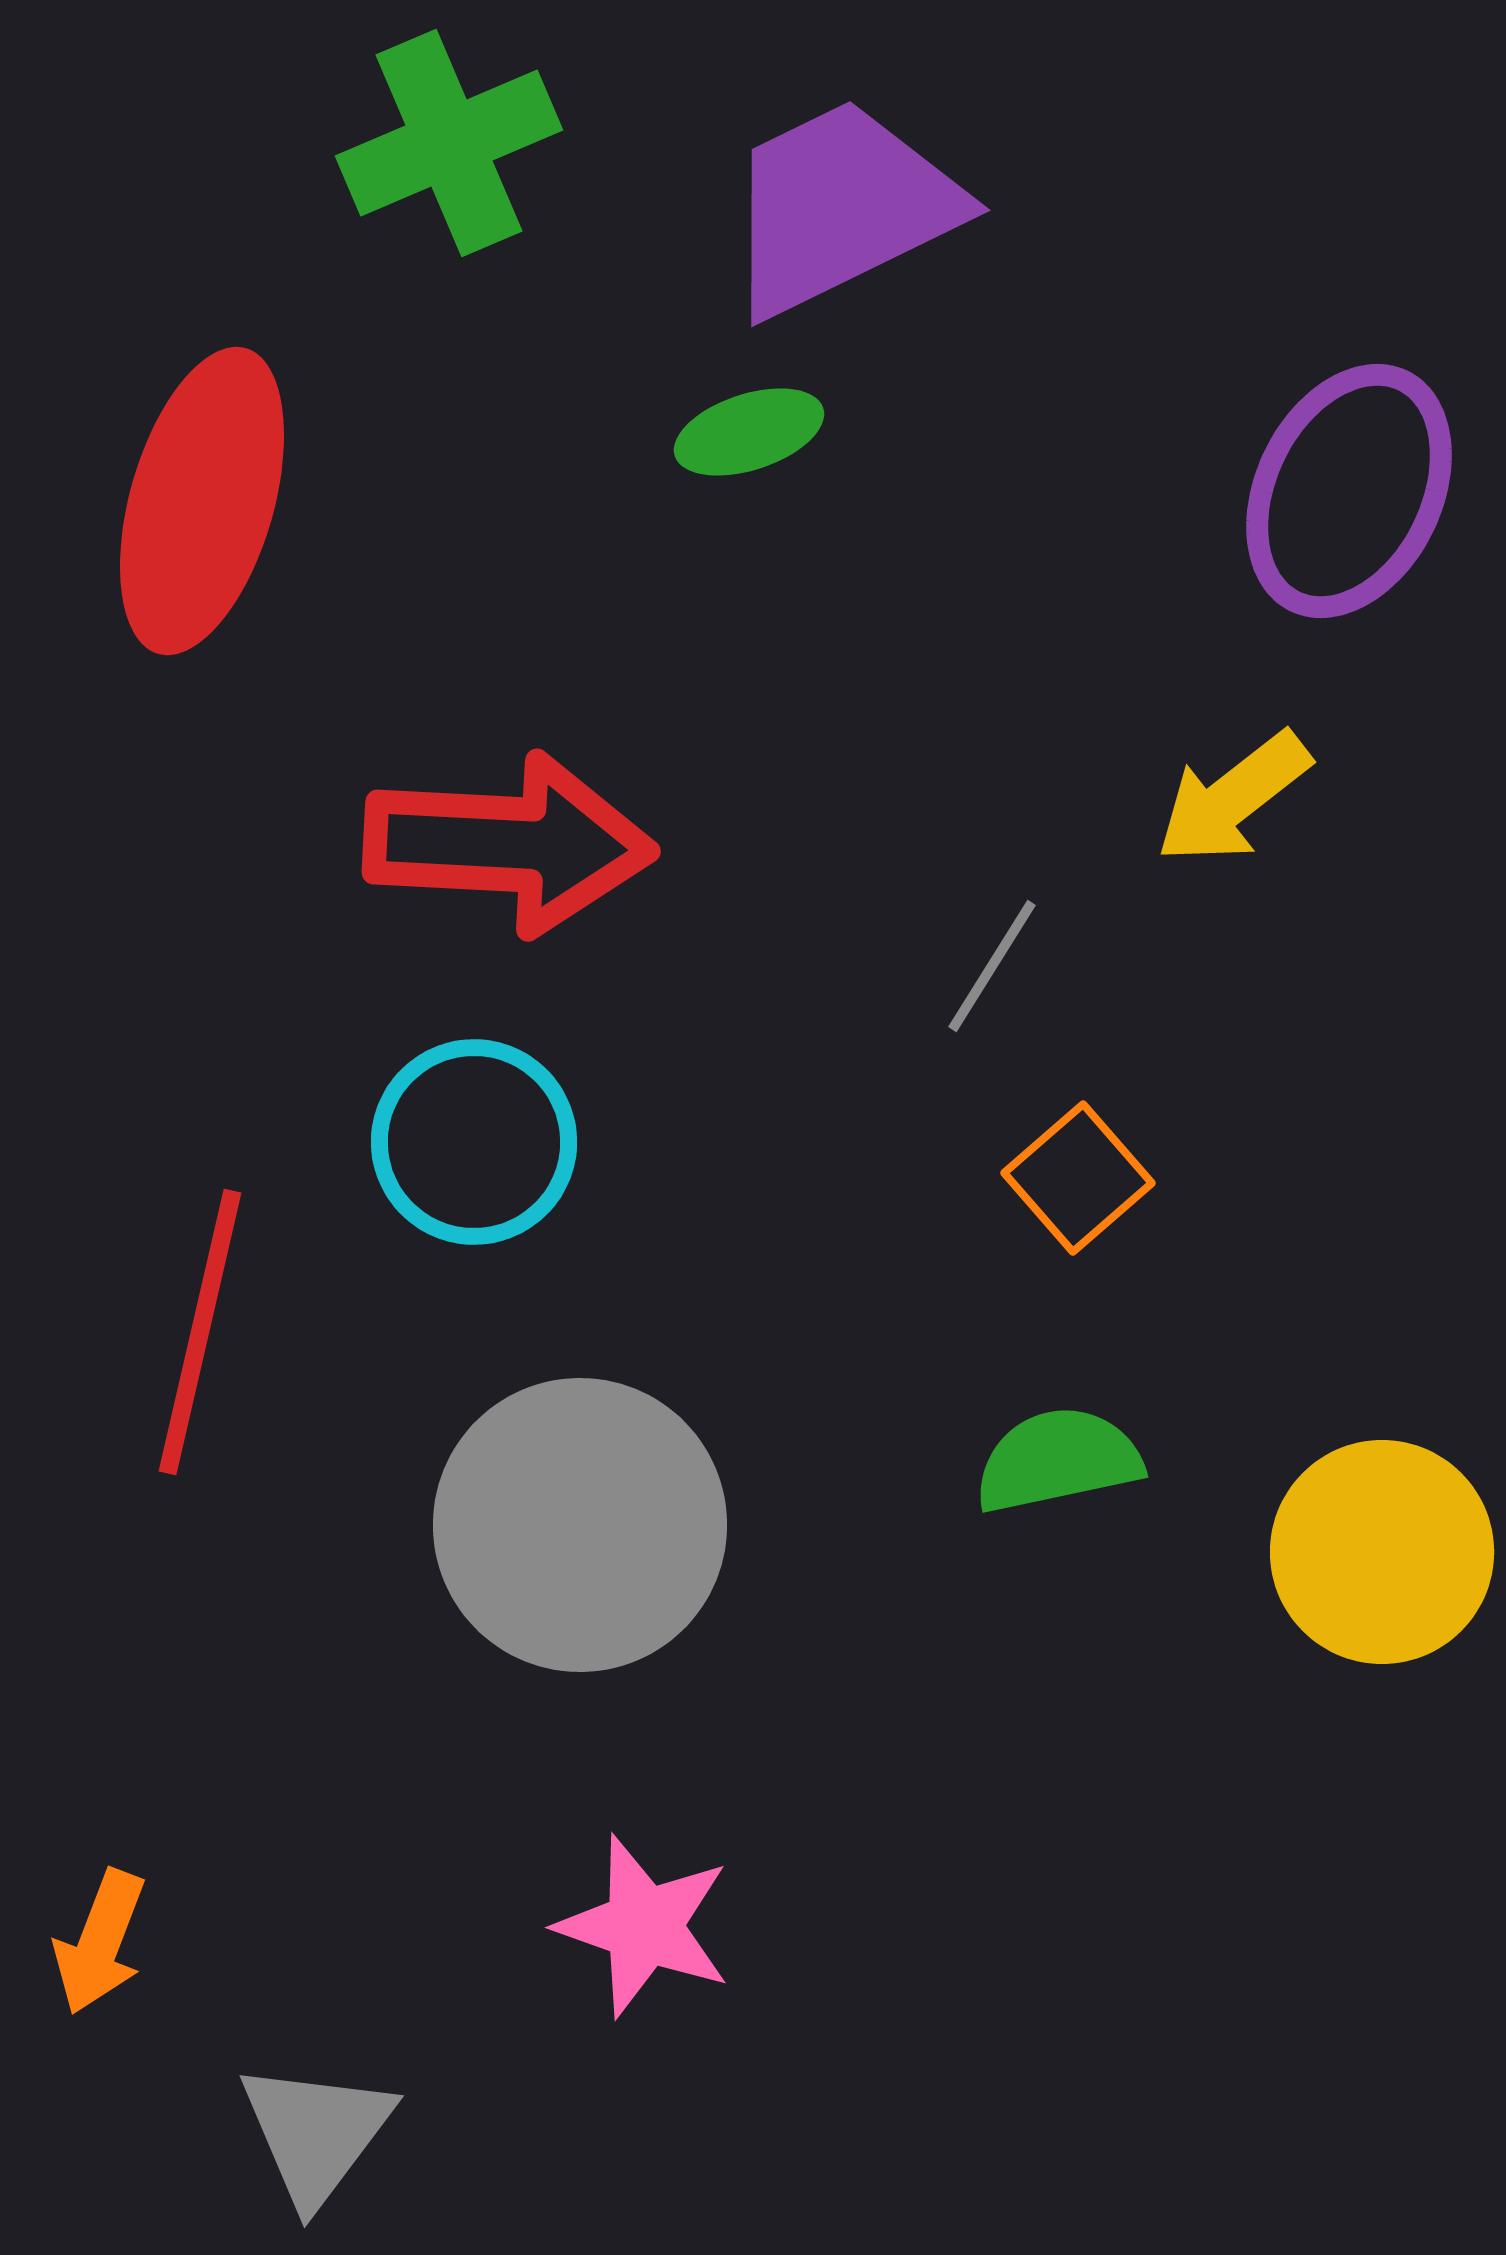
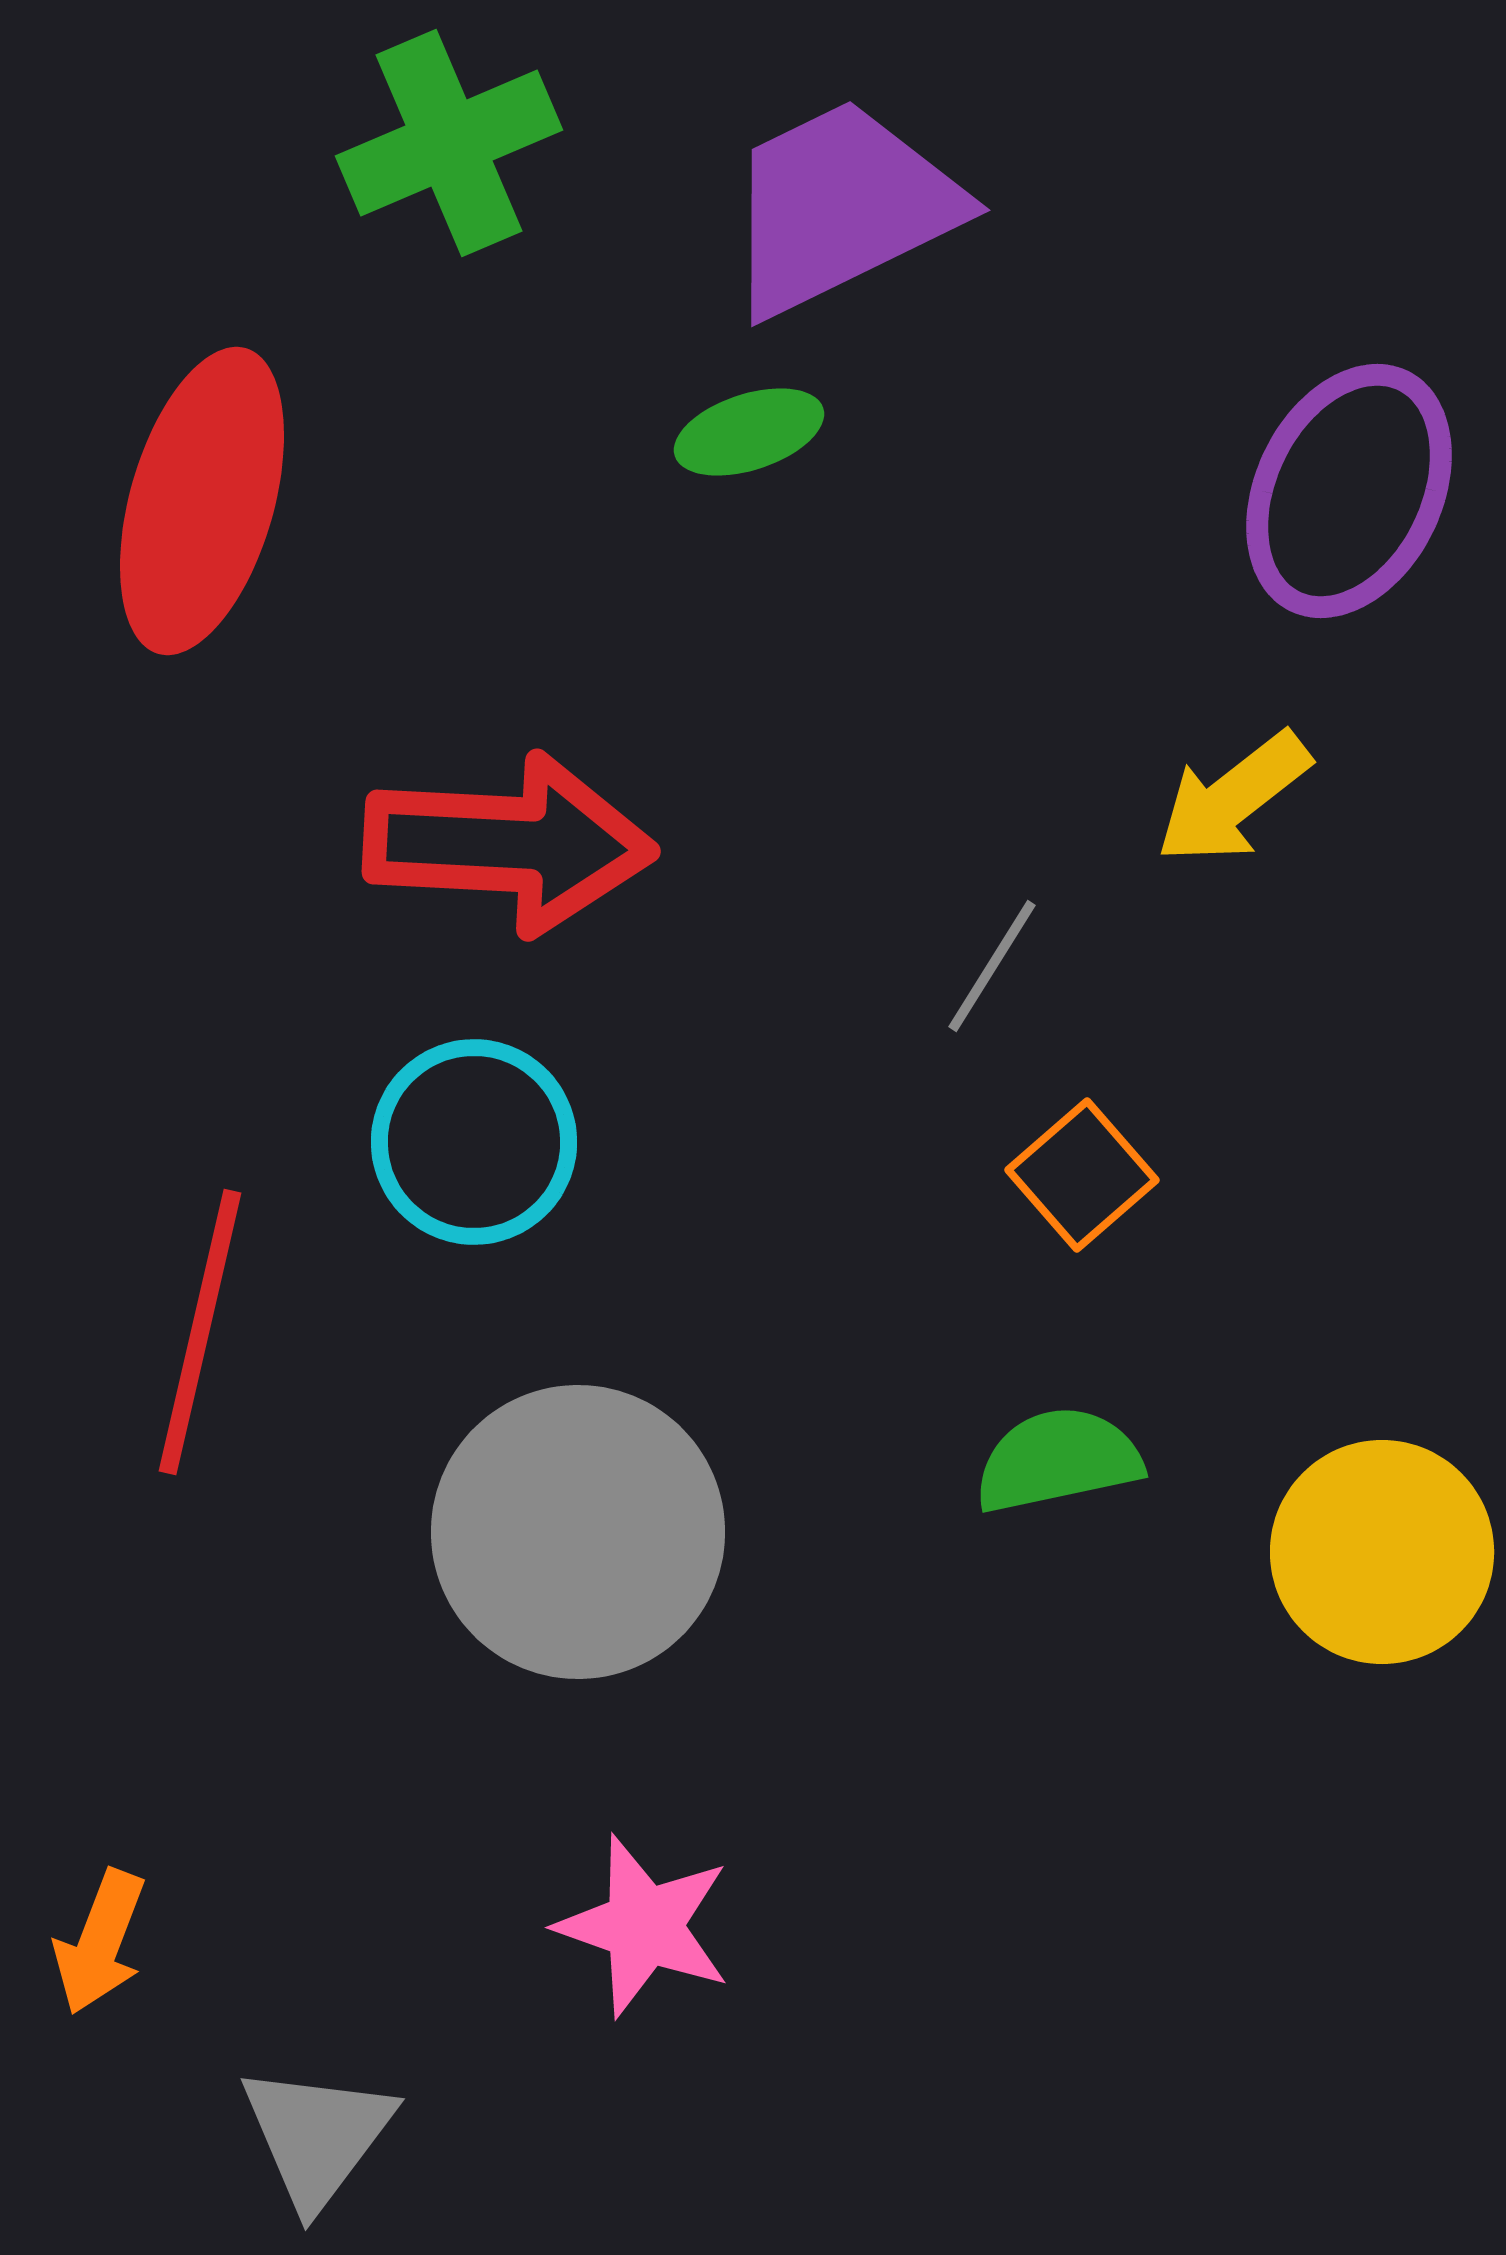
orange square: moved 4 px right, 3 px up
gray circle: moved 2 px left, 7 px down
gray triangle: moved 1 px right, 3 px down
